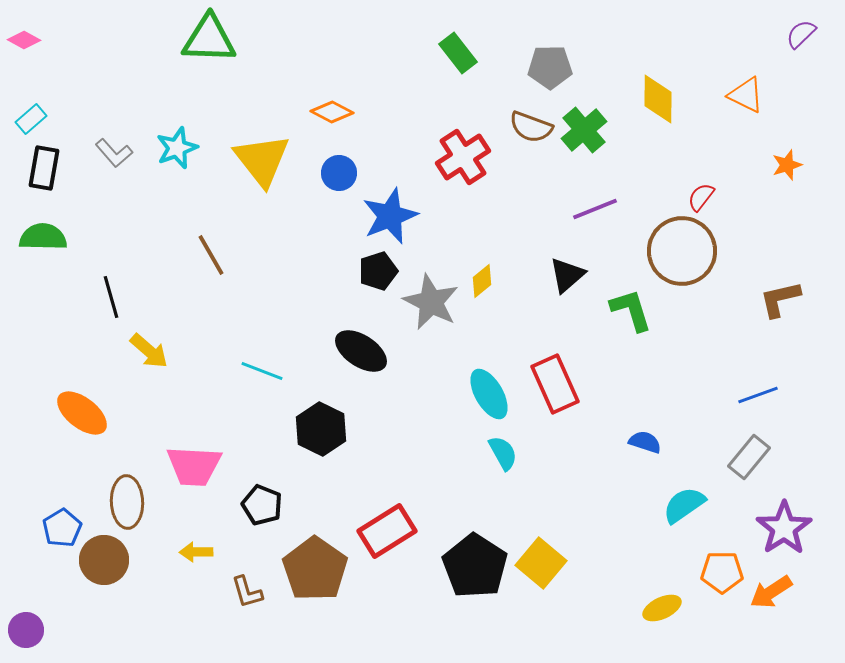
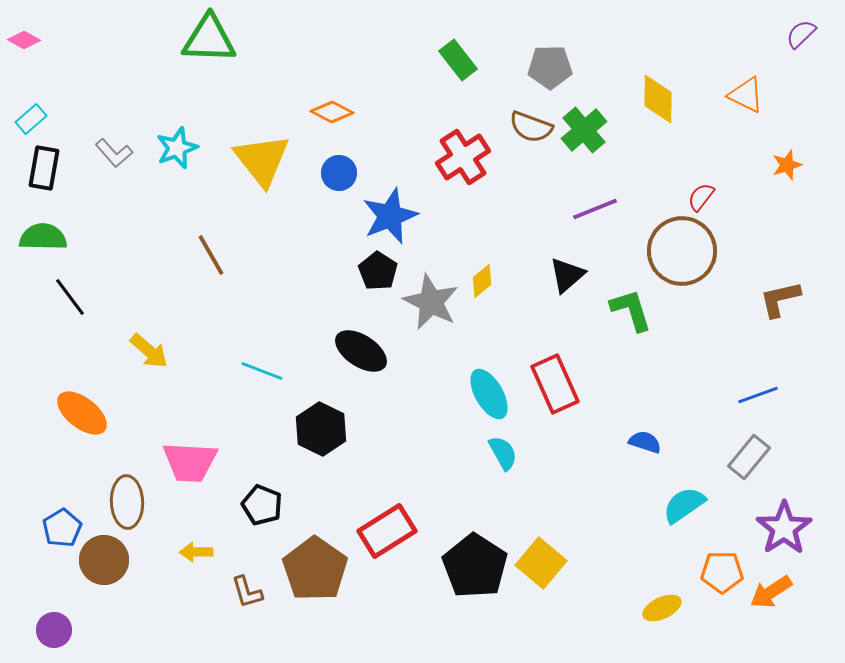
green rectangle at (458, 53): moved 7 px down
black pentagon at (378, 271): rotated 21 degrees counterclockwise
black line at (111, 297): moved 41 px left; rotated 21 degrees counterclockwise
pink trapezoid at (194, 466): moved 4 px left, 4 px up
purple circle at (26, 630): moved 28 px right
